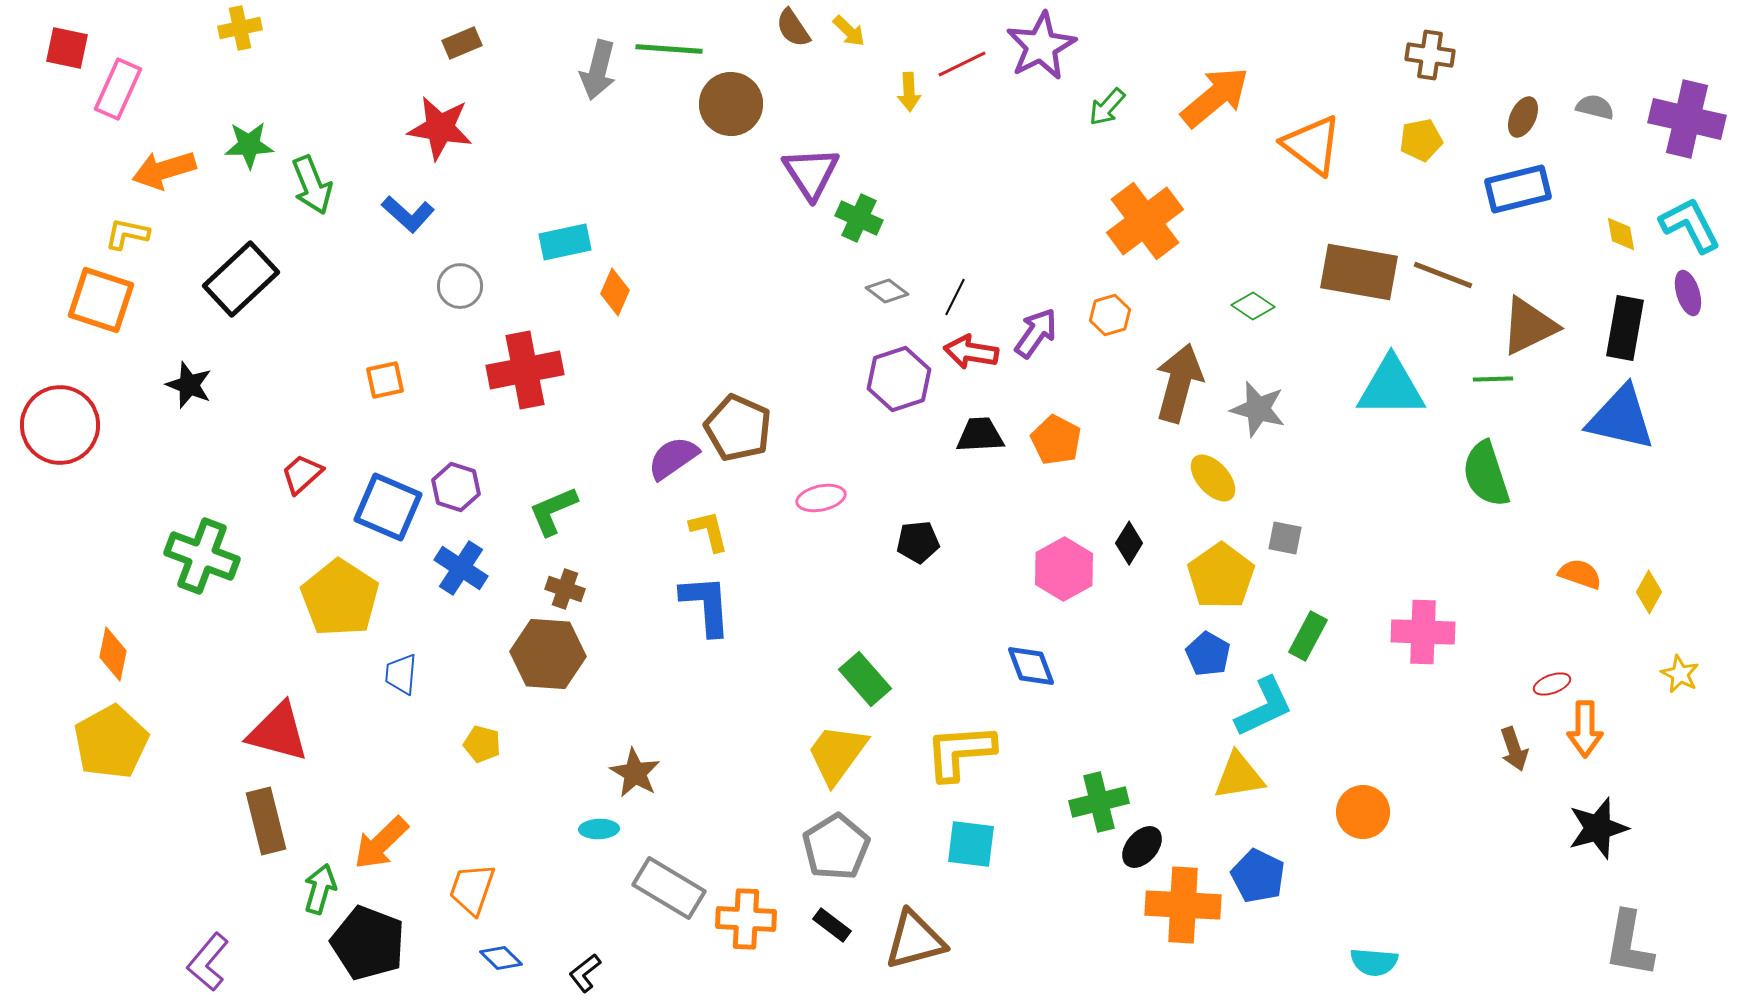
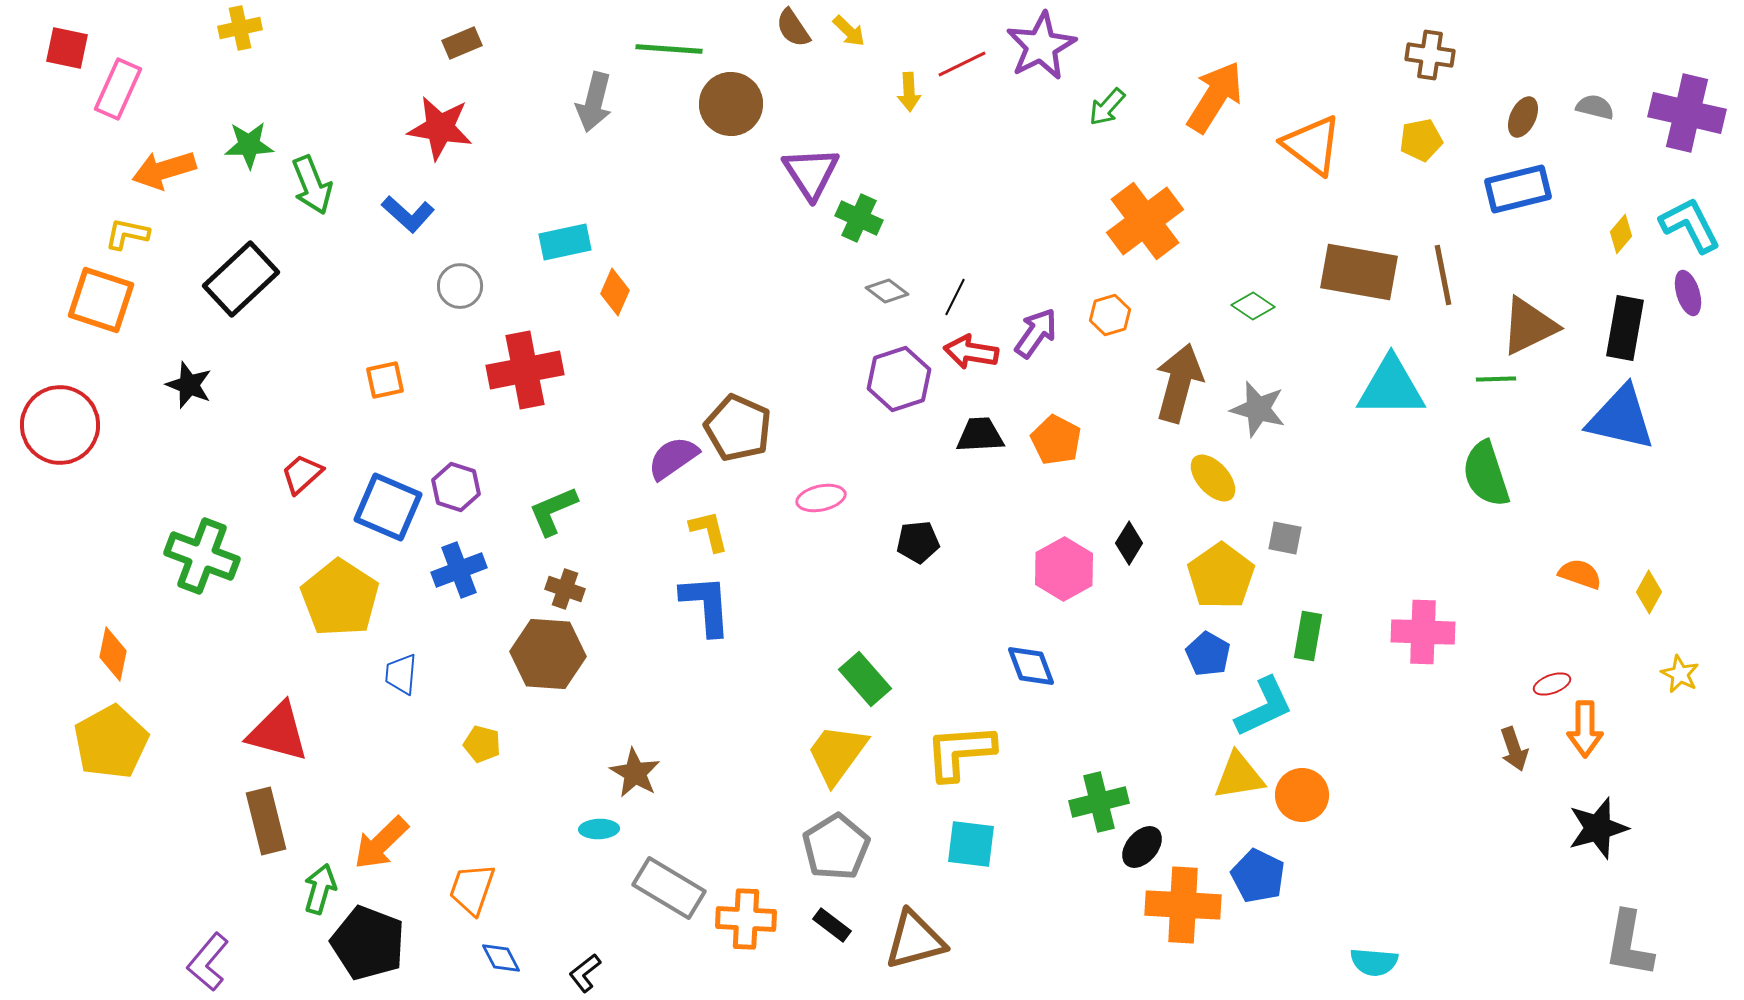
gray arrow at (598, 70): moved 4 px left, 32 px down
orange arrow at (1215, 97): rotated 18 degrees counterclockwise
purple cross at (1687, 119): moved 6 px up
yellow diamond at (1621, 234): rotated 51 degrees clockwise
brown line at (1443, 275): rotated 58 degrees clockwise
green line at (1493, 379): moved 3 px right
blue cross at (461, 568): moved 2 px left, 2 px down; rotated 36 degrees clockwise
green rectangle at (1308, 636): rotated 18 degrees counterclockwise
orange circle at (1363, 812): moved 61 px left, 17 px up
blue diamond at (501, 958): rotated 18 degrees clockwise
